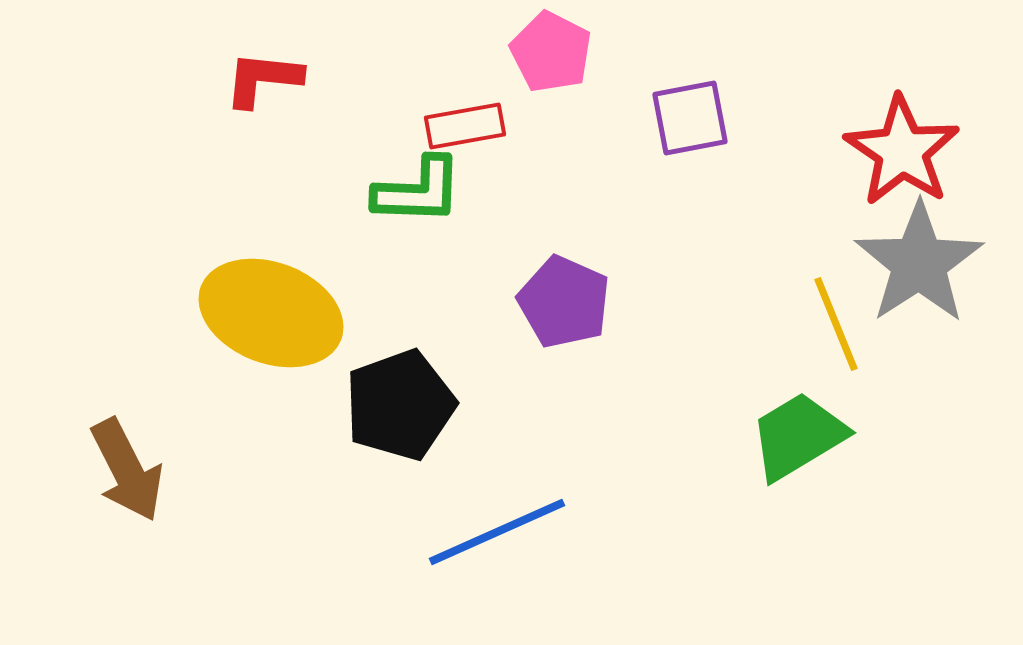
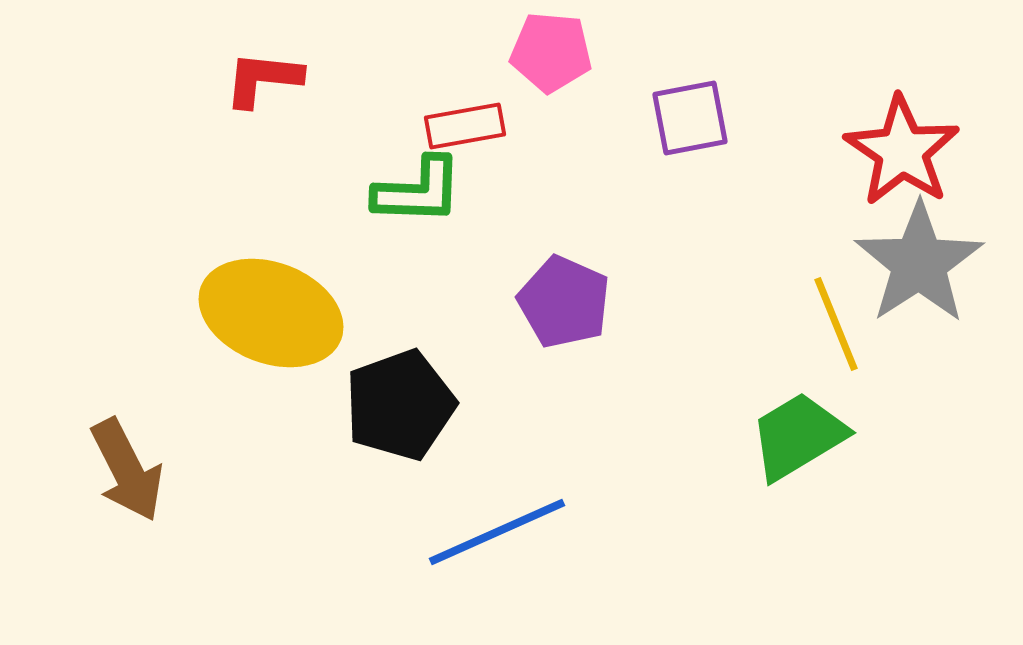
pink pentagon: rotated 22 degrees counterclockwise
